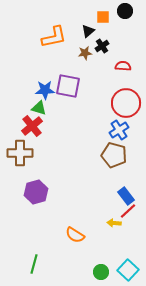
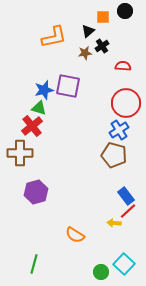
blue star: moved 1 px left; rotated 12 degrees counterclockwise
cyan square: moved 4 px left, 6 px up
